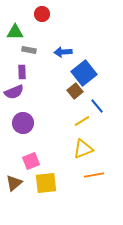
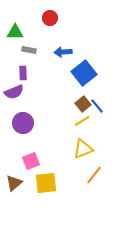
red circle: moved 8 px right, 4 px down
purple rectangle: moved 1 px right, 1 px down
brown square: moved 8 px right, 13 px down
orange line: rotated 42 degrees counterclockwise
